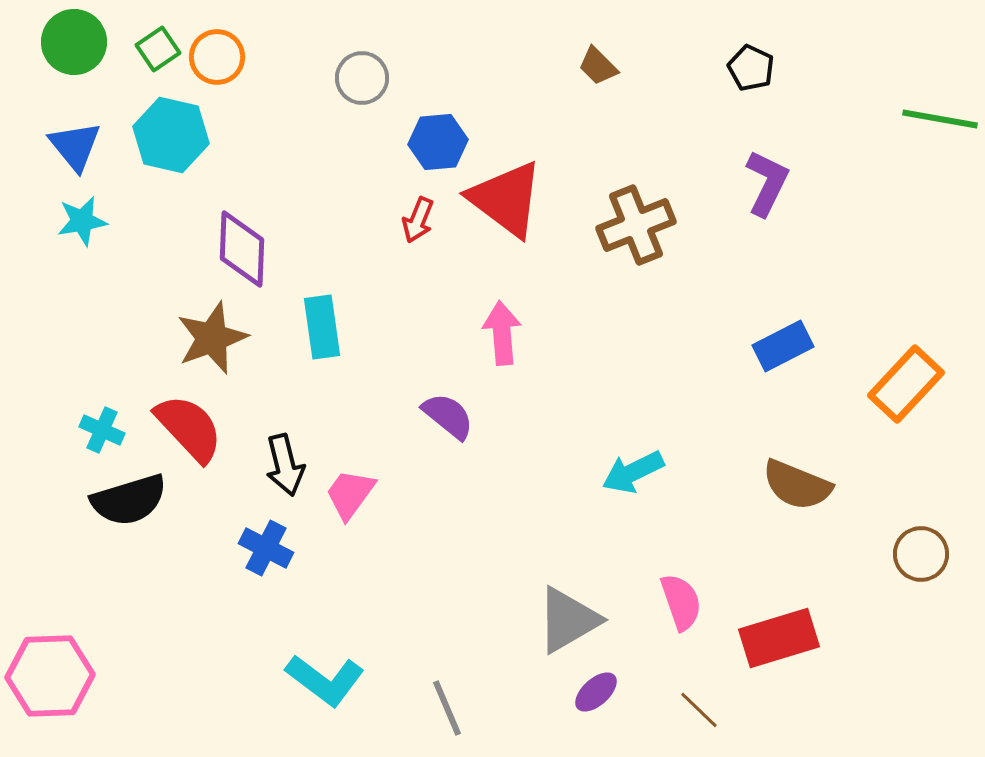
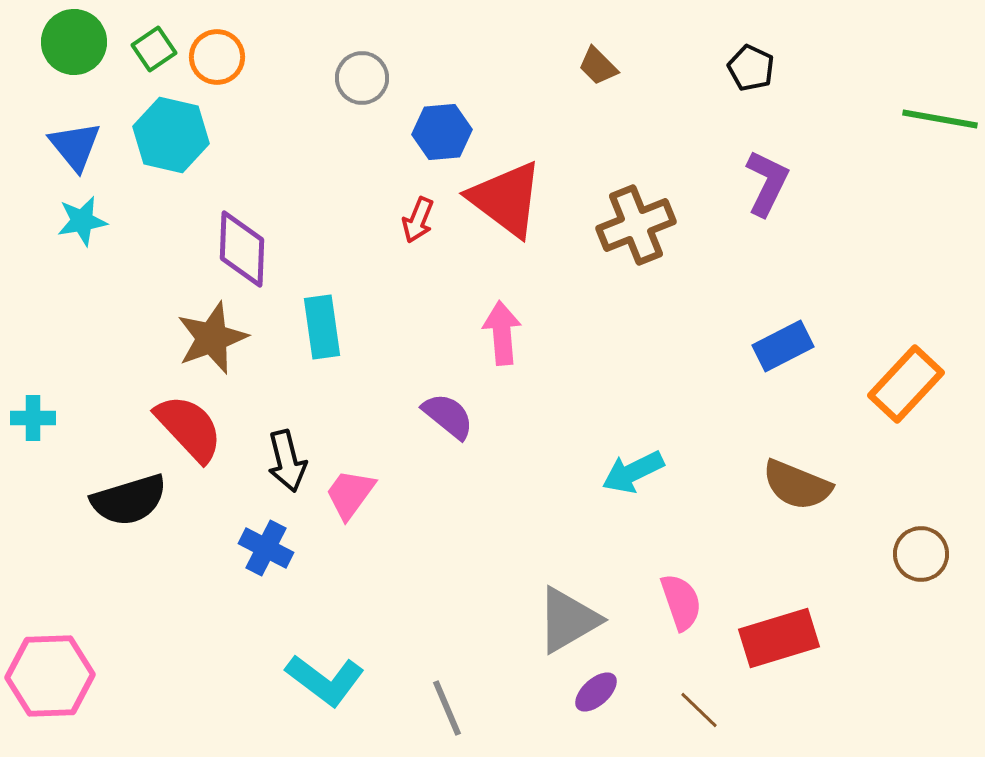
green square: moved 4 px left
blue hexagon: moved 4 px right, 10 px up
cyan cross: moved 69 px left, 12 px up; rotated 24 degrees counterclockwise
black arrow: moved 2 px right, 4 px up
